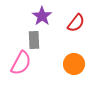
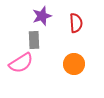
purple star: rotated 18 degrees clockwise
red semicircle: rotated 42 degrees counterclockwise
pink semicircle: rotated 30 degrees clockwise
